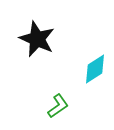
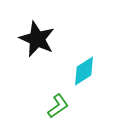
cyan diamond: moved 11 px left, 2 px down
